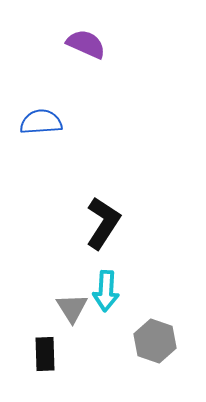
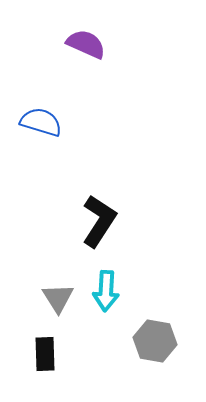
blue semicircle: rotated 21 degrees clockwise
black L-shape: moved 4 px left, 2 px up
gray triangle: moved 14 px left, 10 px up
gray hexagon: rotated 9 degrees counterclockwise
